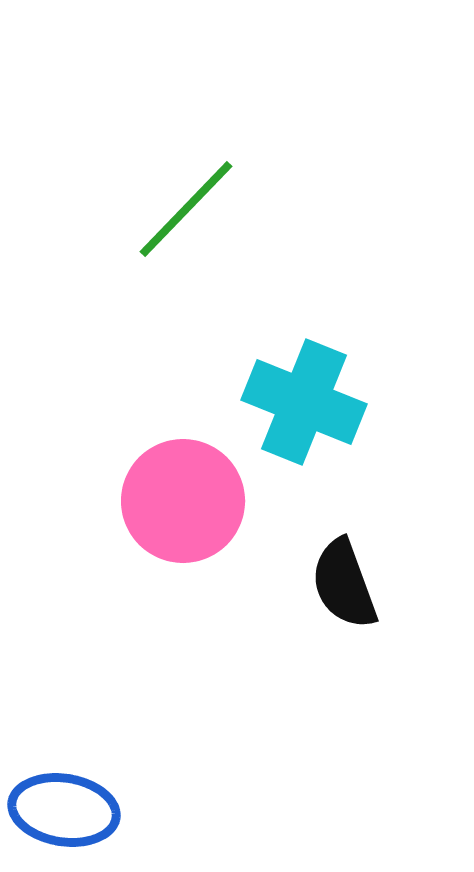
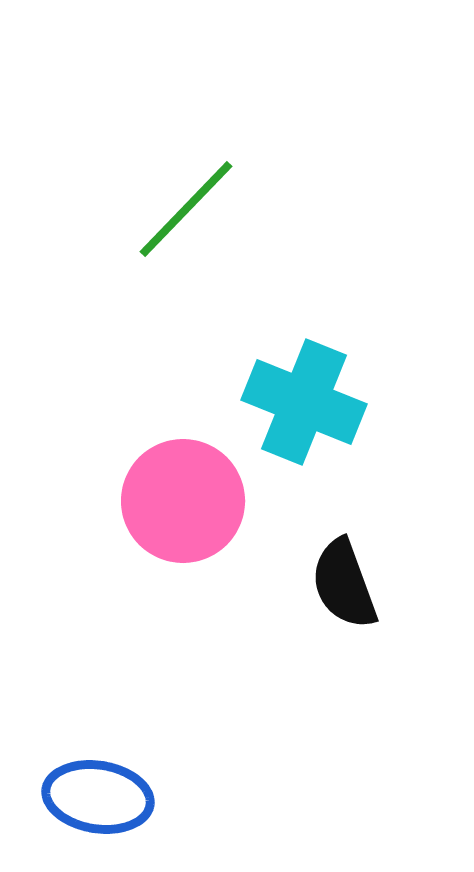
blue ellipse: moved 34 px right, 13 px up
